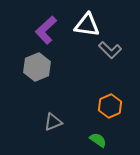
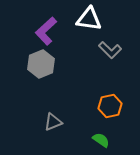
white triangle: moved 2 px right, 6 px up
purple L-shape: moved 1 px down
gray hexagon: moved 4 px right, 3 px up
orange hexagon: rotated 10 degrees clockwise
green semicircle: moved 3 px right
